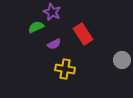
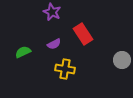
green semicircle: moved 13 px left, 25 px down
